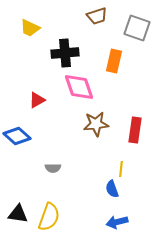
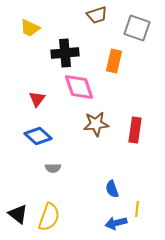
brown trapezoid: moved 1 px up
red triangle: moved 1 px up; rotated 24 degrees counterclockwise
blue diamond: moved 21 px right
yellow line: moved 16 px right, 40 px down
black triangle: rotated 30 degrees clockwise
blue arrow: moved 1 px left, 1 px down
